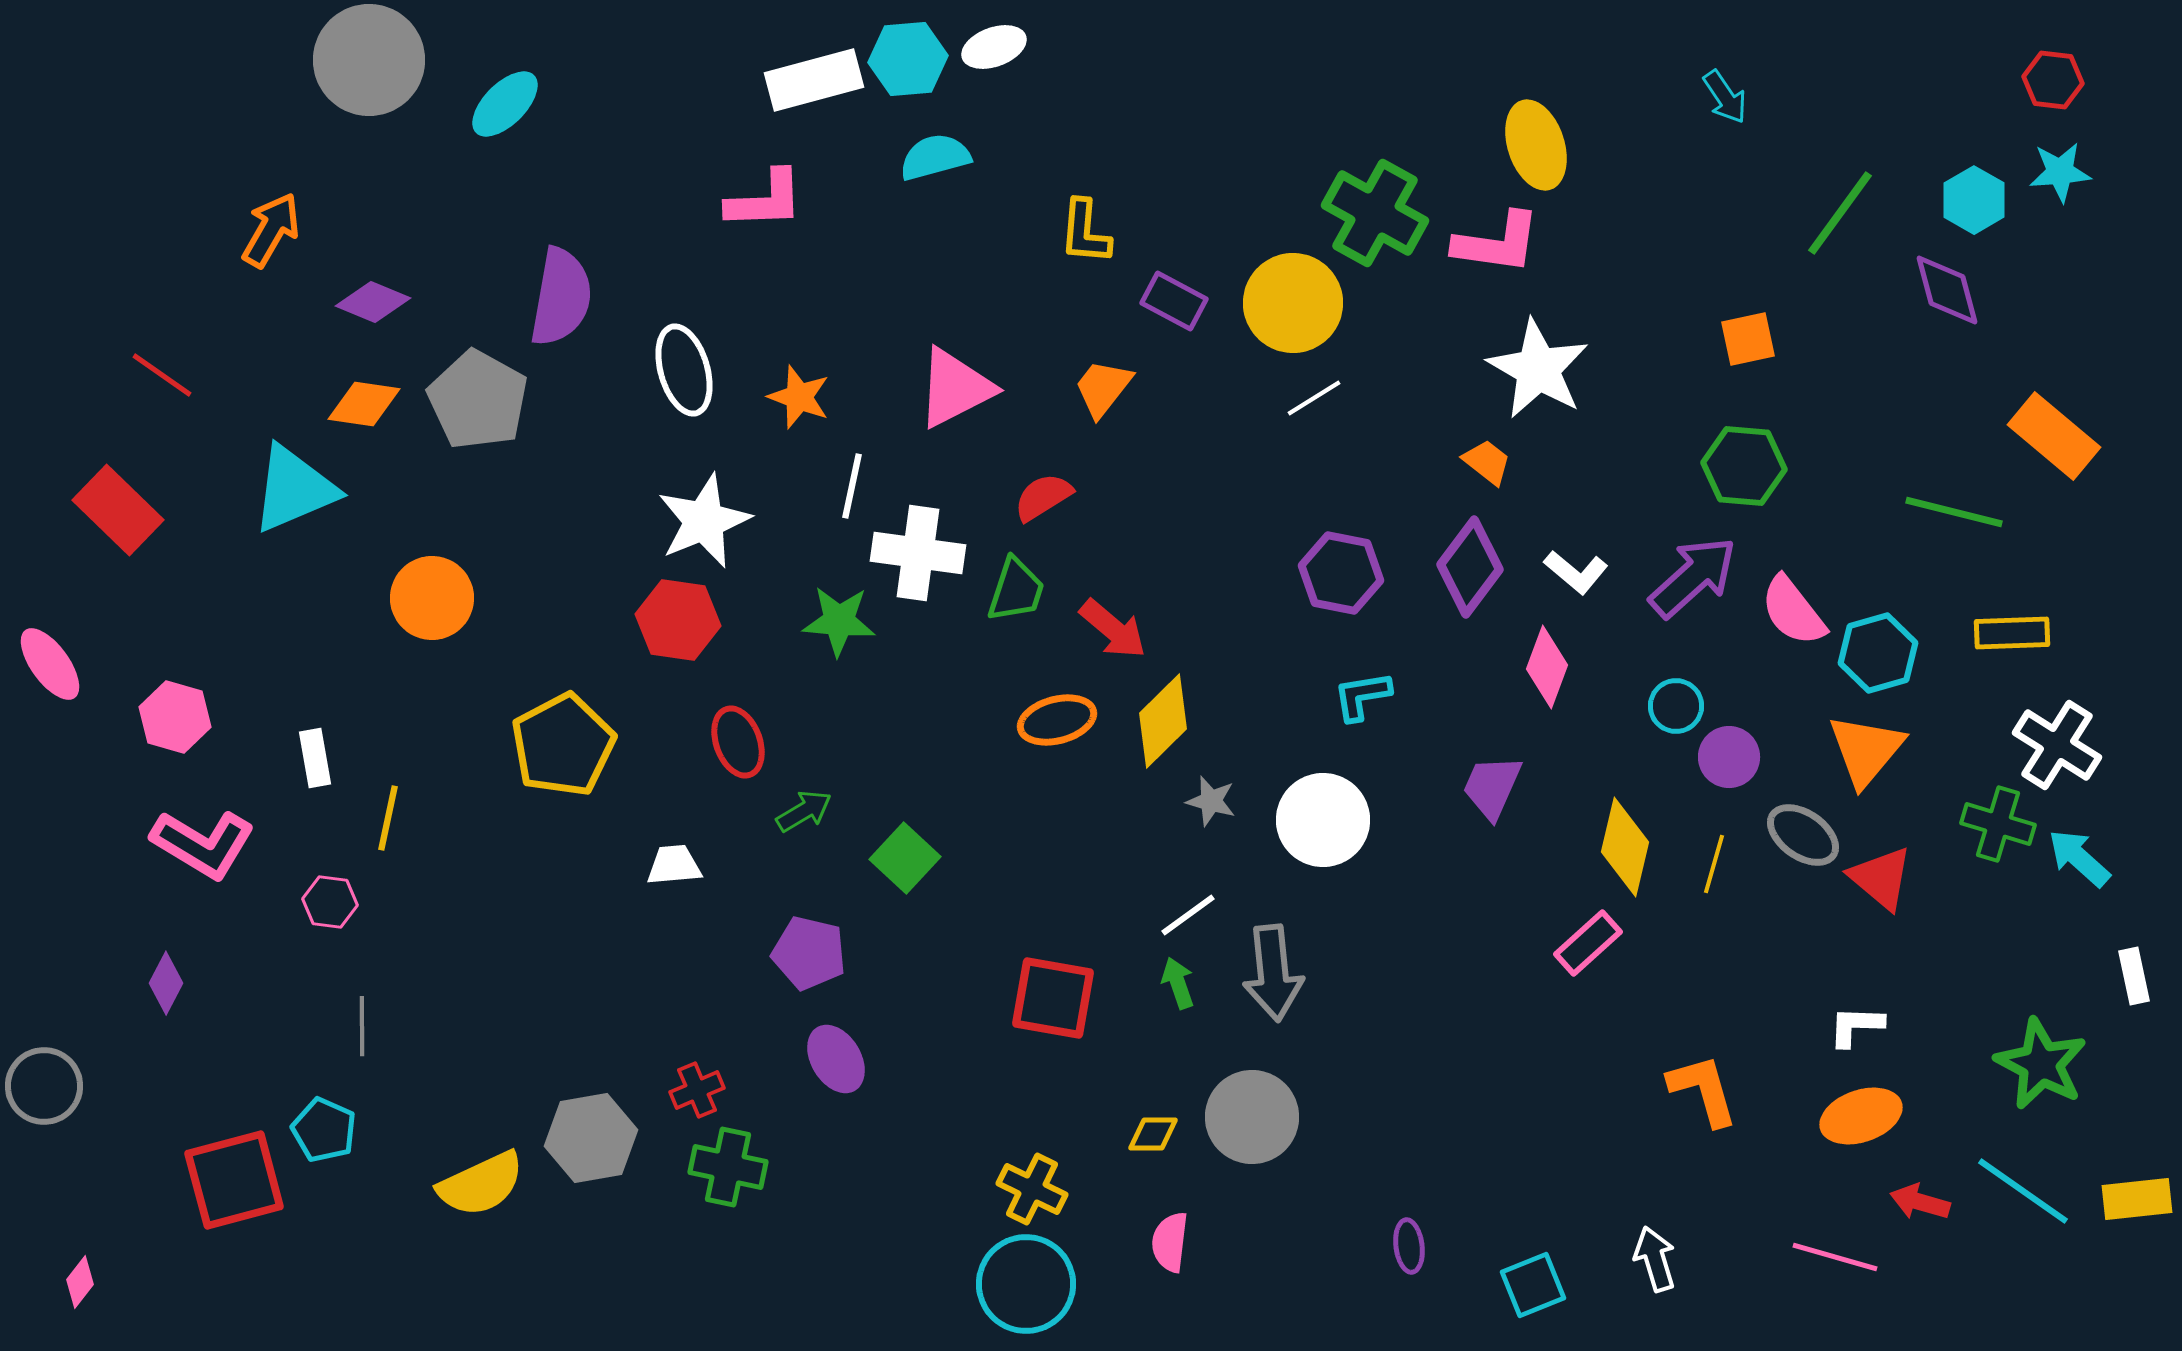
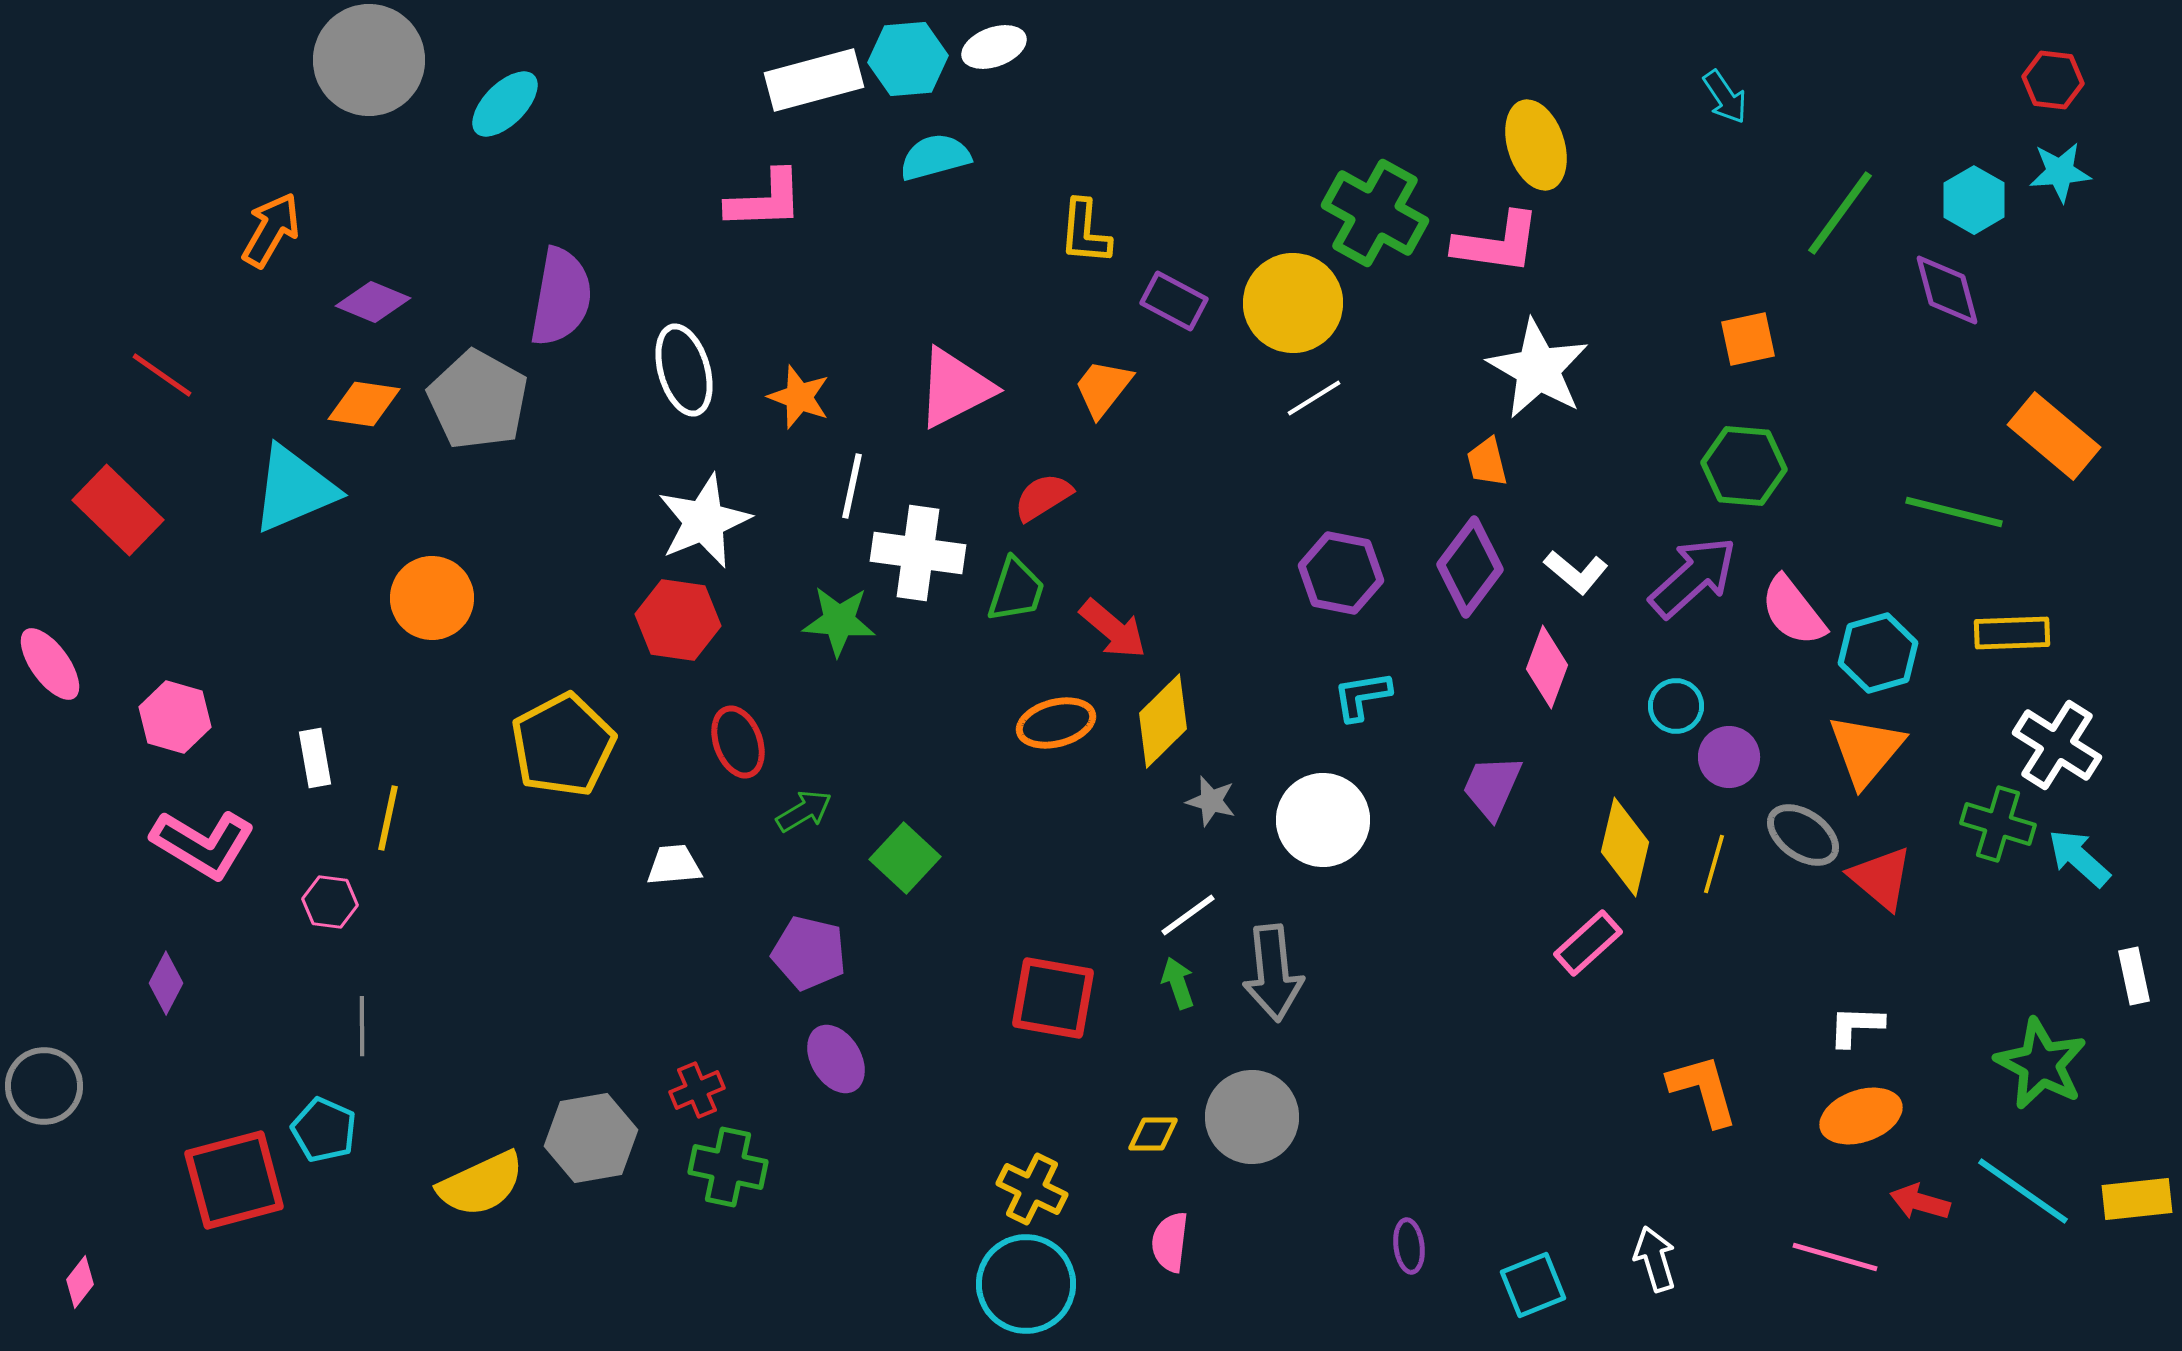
orange trapezoid at (1487, 462): rotated 142 degrees counterclockwise
orange ellipse at (1057, 720): moved 1 px left, 3 px down
